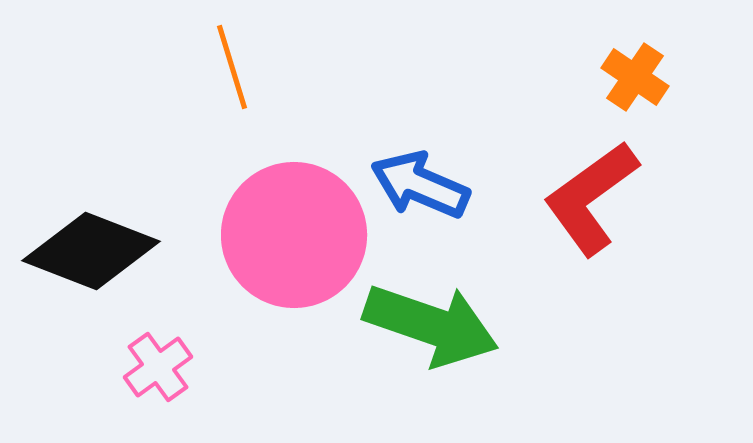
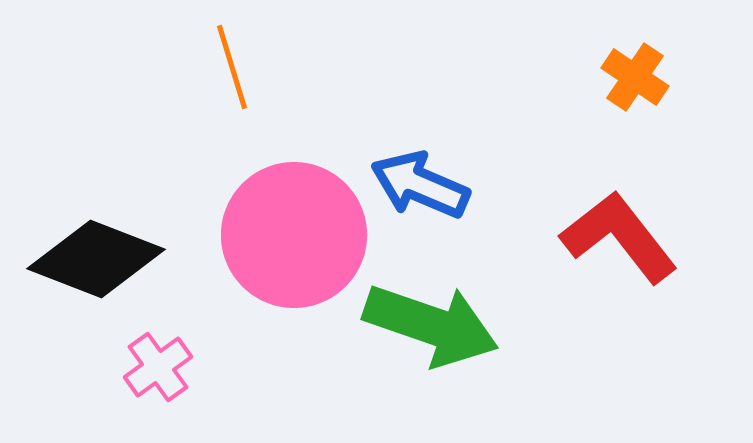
red L-shape: moved 28 px right, 39 px down; rotated 88 degrees clockwise
black diamond: moved 5 px right, 8 px down
